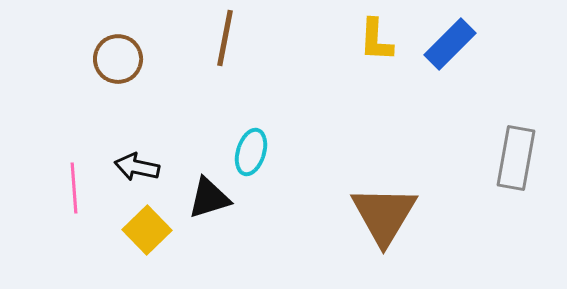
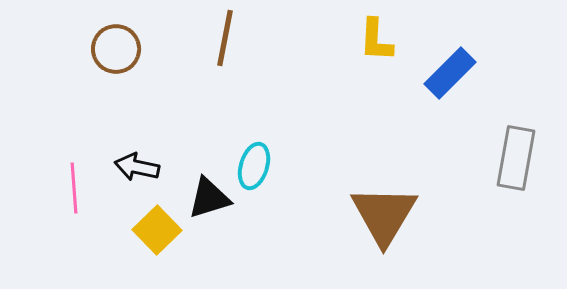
blue rectangle: moved 29 px down
brown circle: moved 2 px left, 10 px up
cyan ellipse: moved 3 px right, 14 px down
yellow square: moved 10 px right
